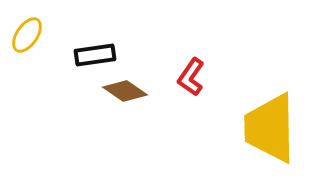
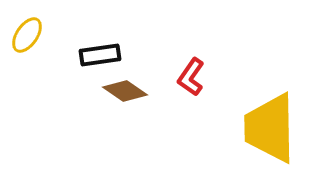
black rectangle: moved 5 px right
